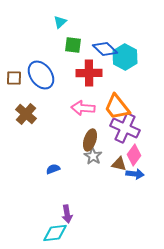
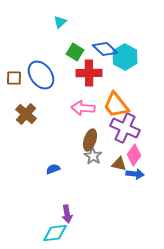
green square: moved 2 px right, 7 px down; rotated 24 degrees clockwise
orange trapezoid: moved 1 px left, 2 px up
